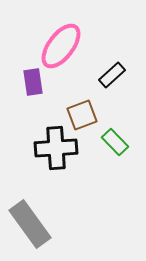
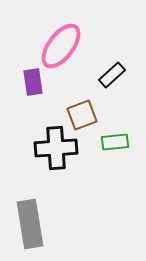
green rectangle: rotated 52 degrees counterclockwise
gray rectangle: rotated 27 degrees clockwise
